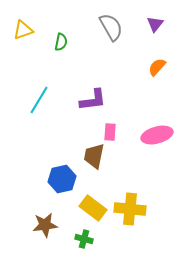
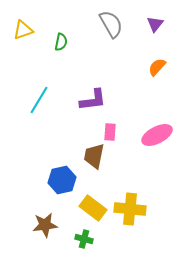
gray semicircle: moved 3 px up
pink ellipse: rotated 12 degrees counterclockwise
blue hexagon: moved 1 px down
